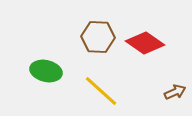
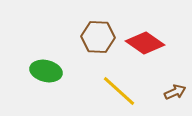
yellow line: moved 18 px right
